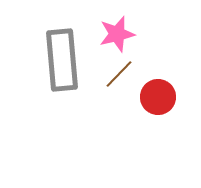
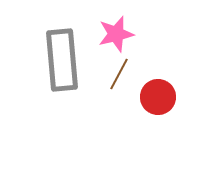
pink star: moved 1 px left
brown line: rotated 16 degrees counterclockwise
